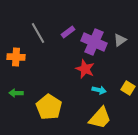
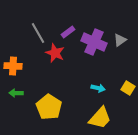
orange cross: moved 3 px left, 9 px down
red star: moved 30 px left, 16 px up
cyan arrow: moved 1 px left, 2 px up
